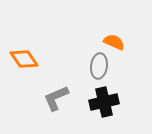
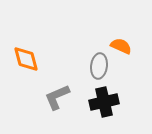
orange semicircle: moved 7 px right, 4 px down
orange diamond: moved 2 px right; rotated 20 degrees clockwise
gray L-shape: moved 1 px right, 1 px up
